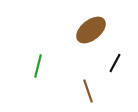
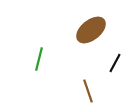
green line: moved 1 px right, 7 px up
